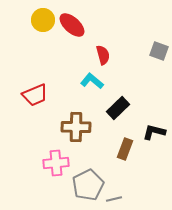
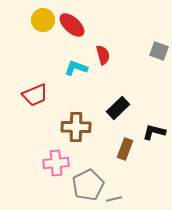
cyan L-shape: moved 16 px left, 13 px up; rotated 20 degrees counterclockwise
